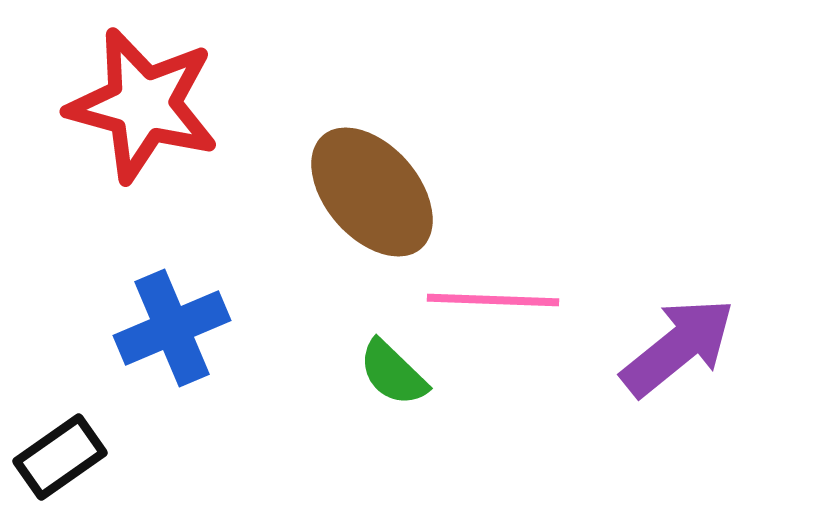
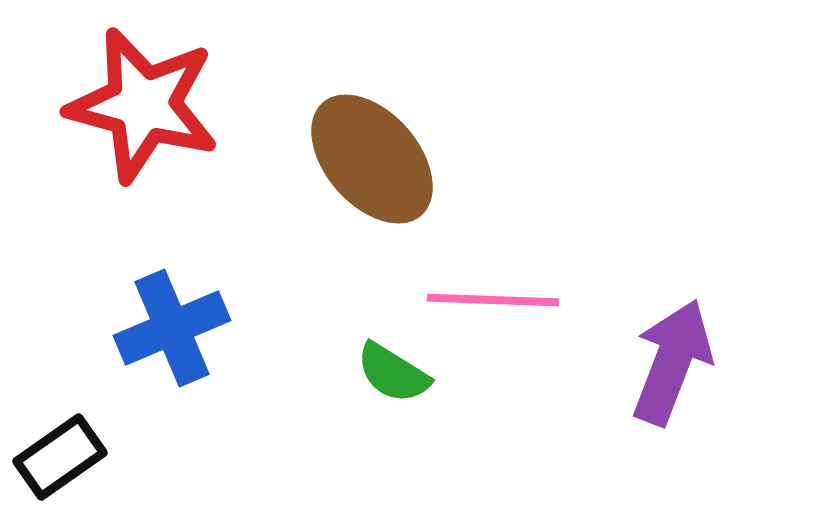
brown ellipse: moved 33 px up
purple arrow: moved 6 px left, 15 px down; rotated 30 degrees counterclockwise
green semicircle: rotated 12 degrees counterclockwise
